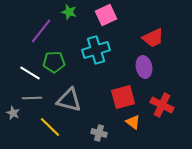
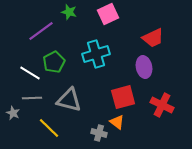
pink square: moved 2 px right, 1 px up
purple line: rotated 16 degrees clockwise
cyan cross: moved 4 px down
green pentagon: rotated 25 degrees counterclockwise
orange triangle: moved 16 px left
yellow line: moved 1 px left, 1 px down
